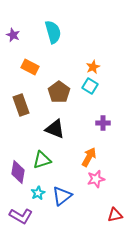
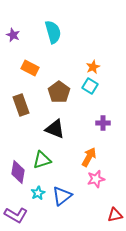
orange rectangle: moved 1 px down
purple L-shape: moved 5 px left, 1 px up
